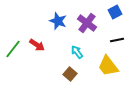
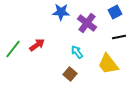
blue star: moved 3 px right, 9 px up; rotated 18 degrees counterclockwise
black line: moved 2 px right, 3 px up
red arrow: rotated 70 degrees counterclockwise
yellow trapezoid: moved 2 px up
